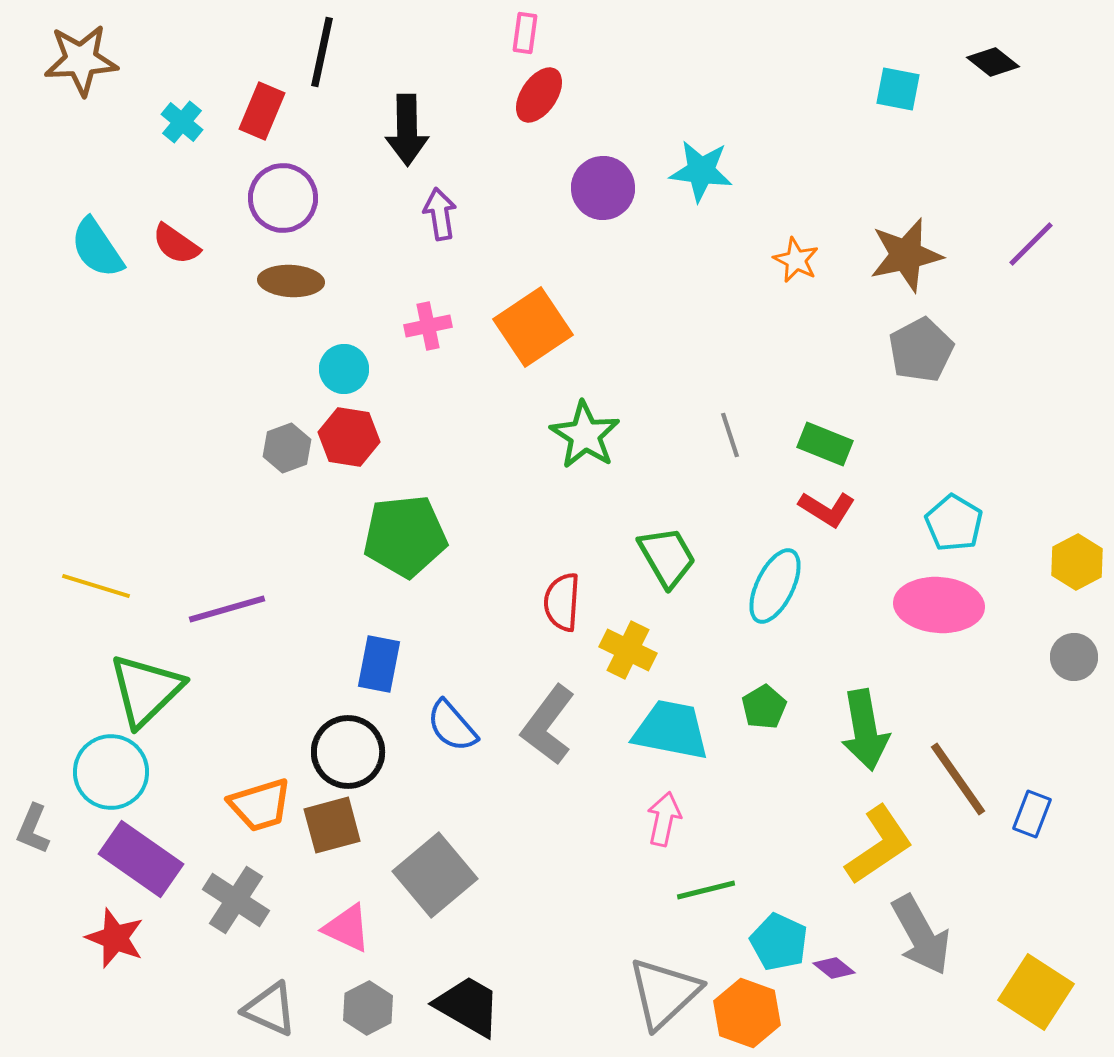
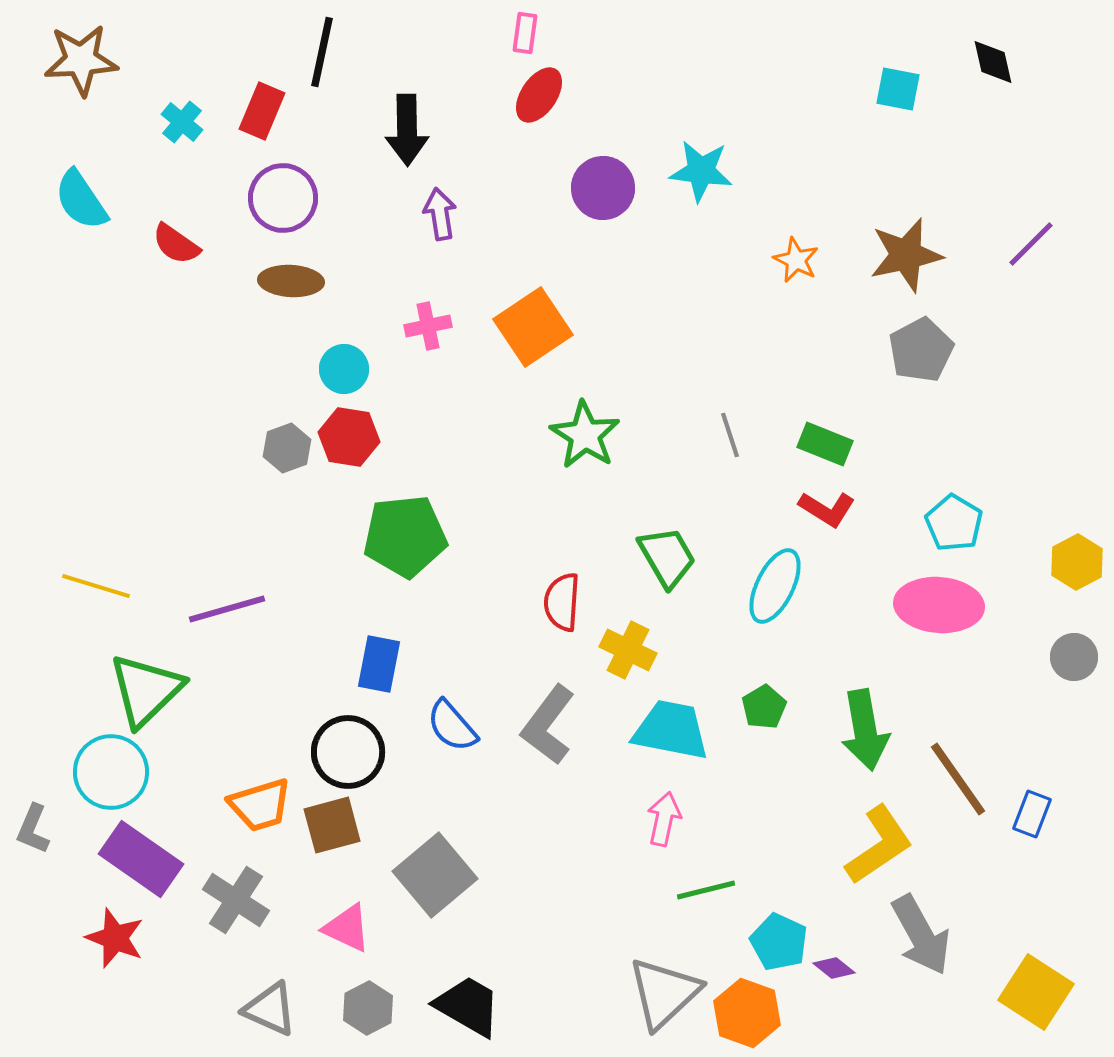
black diamond at (993, 62): rotated 39 degrees clockwise
cyan semicircle at (97, 248): moved 16 px left, 48 px up
